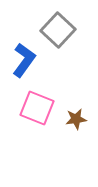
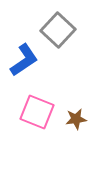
blue L-shape: rotated 20 degrees clockwise
pink square: moved 4 px down
